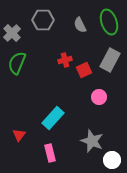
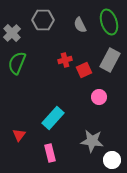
gray star: rotated 15 degrees counterclockwise
